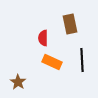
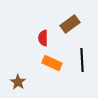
brown rectangle: rotated 66 degrees clockwise
orange rectangle: moved 1 px down
